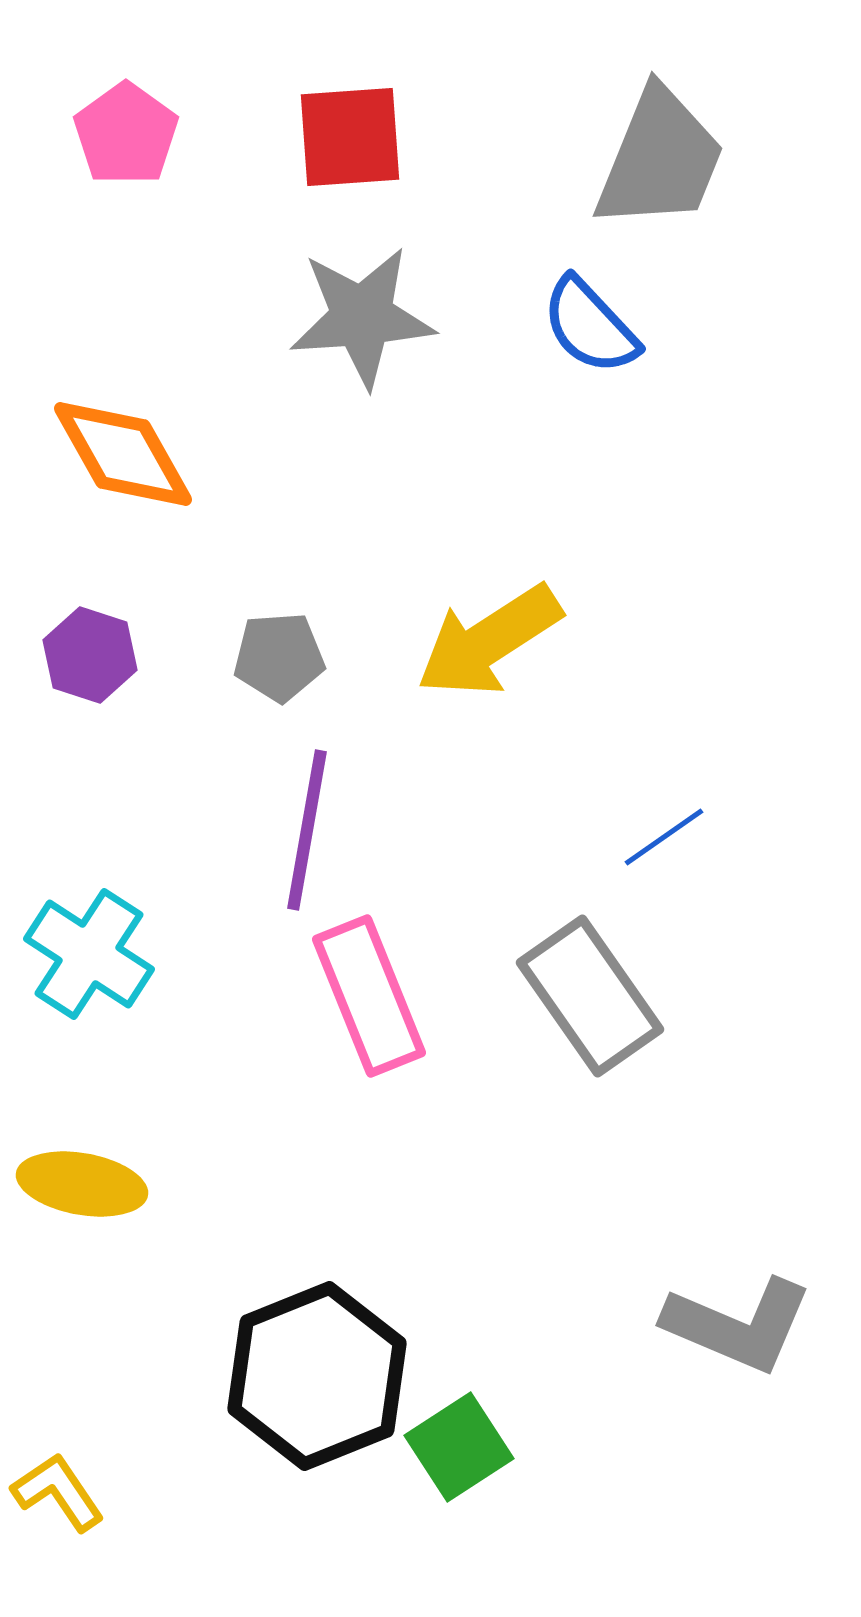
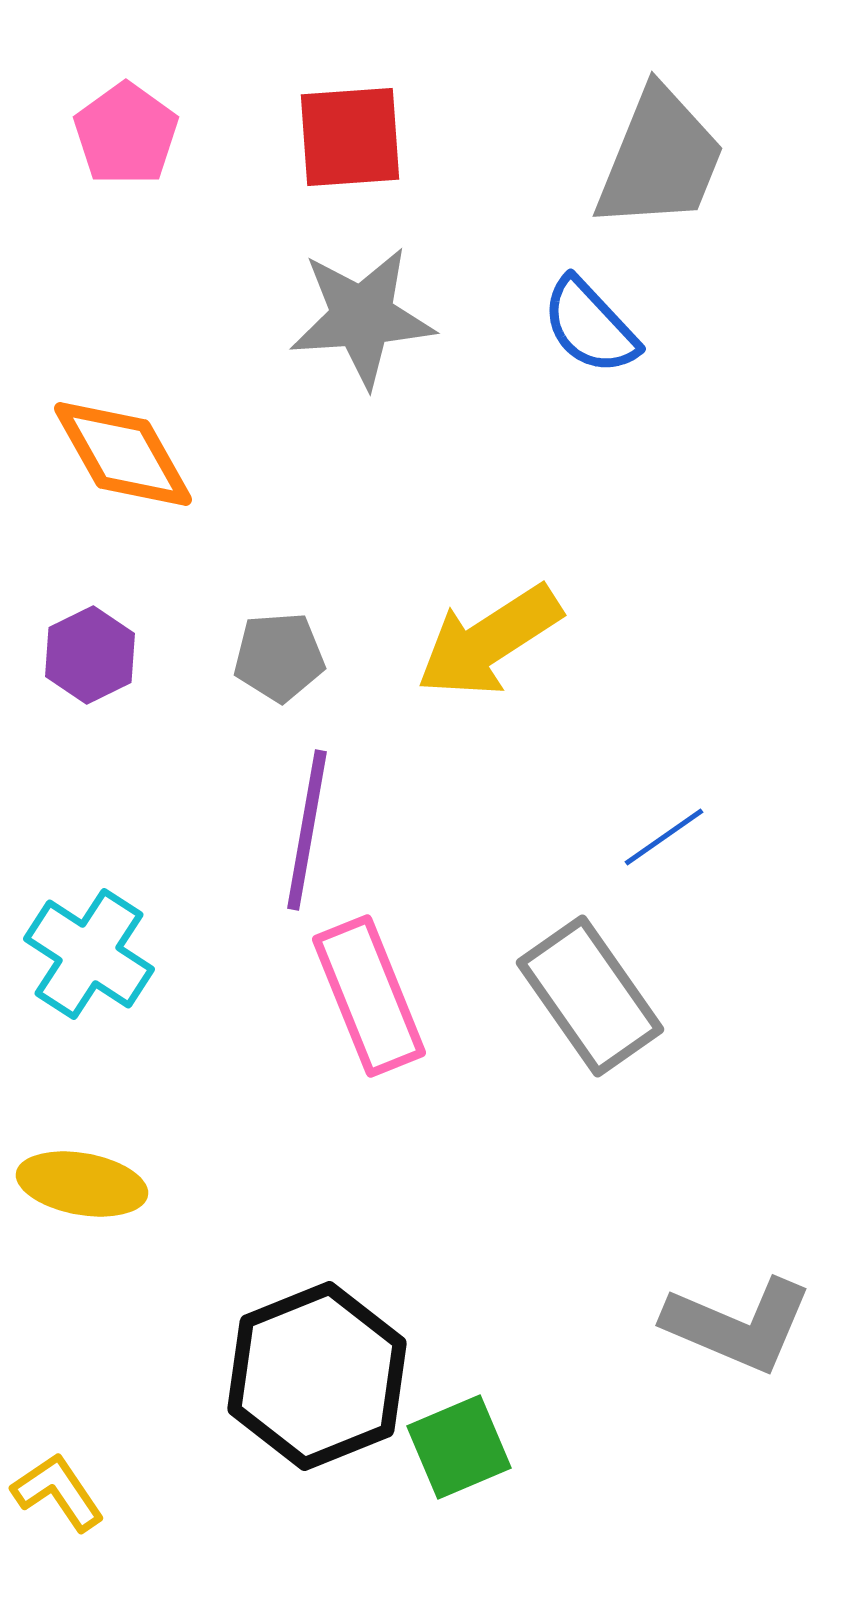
purple hexagon: rotated 16 degrees clockwise
green square: rotated 10 degrees clockwise
